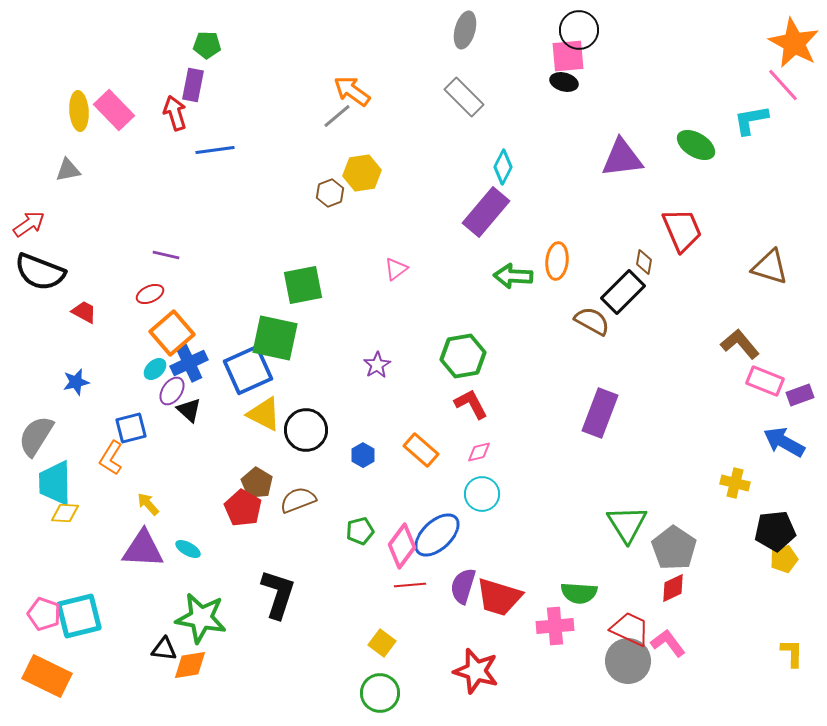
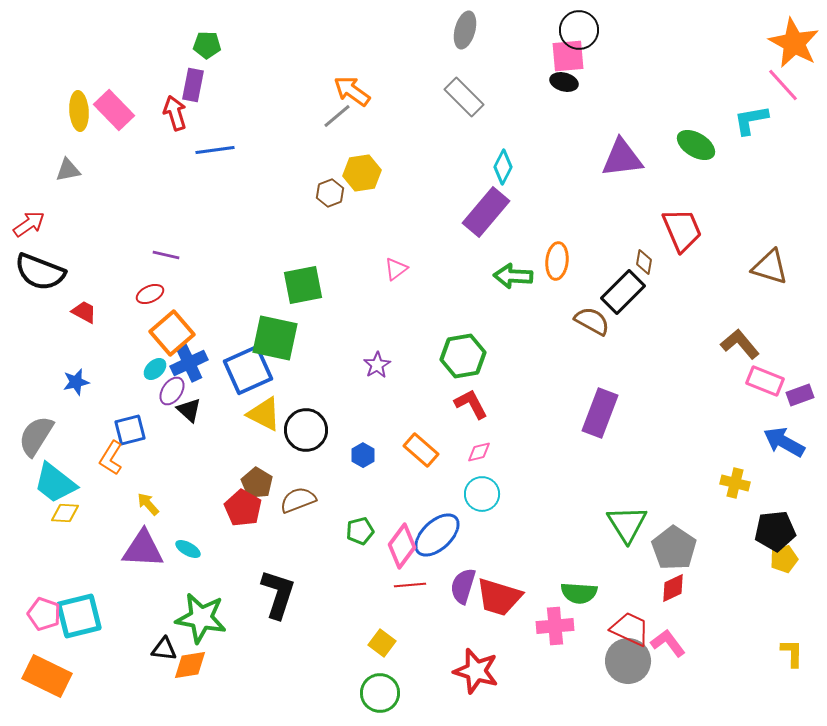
blue square at (131, 428): moved 1 px left, 2 px down
cyan trapezoid at (55, 483): rotated 51 degrees counterclockwise
